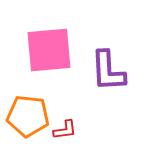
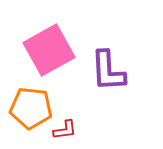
pink square: rotated 24 degrees counterclockwise
orange pentagon: moved 3 px right, 8 px up
